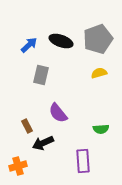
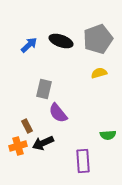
gray rectangle: moved 3 px right, 14 px down
green semicircle: moved 7 px right, 6 px down
orange cross: moved 20 px up
